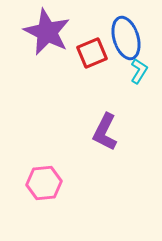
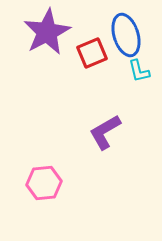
purple star: rotated 18 degrees clockwise
blue ellipse: moved 3 px up
cyan L-shape: rotated 135 degrees clockwise
purple L-shape: rotated 33 degrees clockwise
